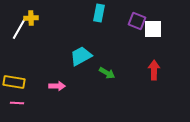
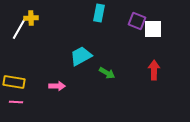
pink line: moved 1 px left, 1 px up
